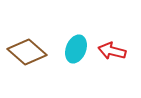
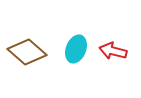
red arrow: moved 1 px right
